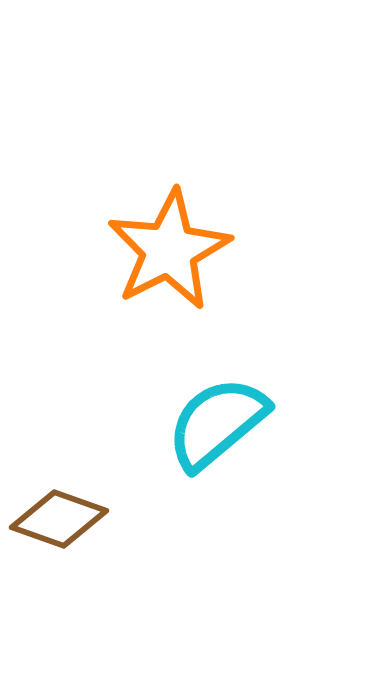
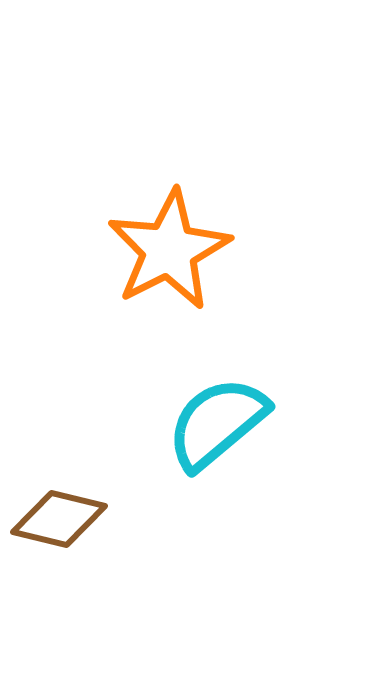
brown diamond: rotated 6 degrees counterclockwise
